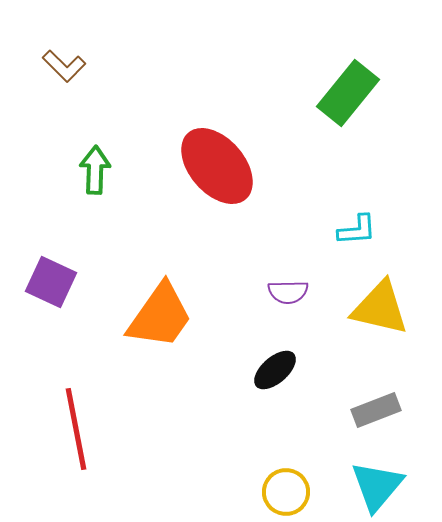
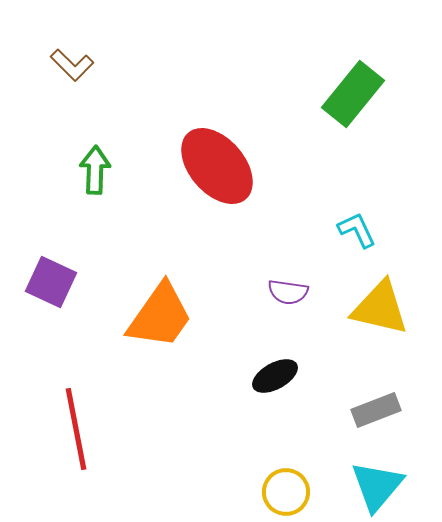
brown L-shape: moved 8 px right, 1 px up
green rectangle: moved 5 px right, 1 px down
cyan L-shape: rotated 111 degrees counterclockwise
purple semicircle: rotated 9 degrees clockwise
black ellipse: moved 6 px down; rotated 12 degrees clockwise
